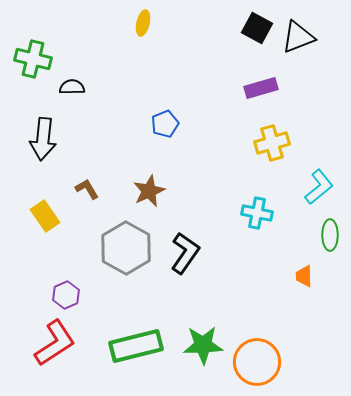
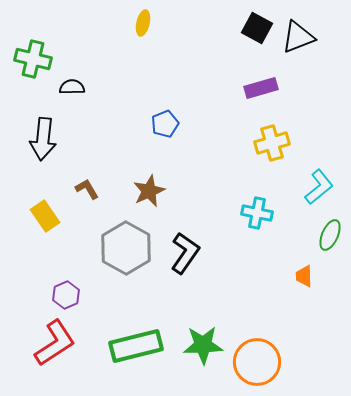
green ellipse: rotated 24 degrees clockwise
